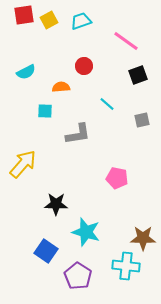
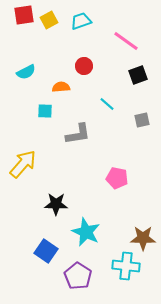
cyan star: rotated 8 degrees clockwise
